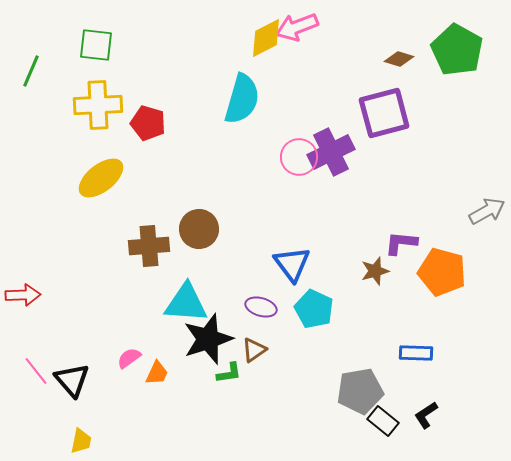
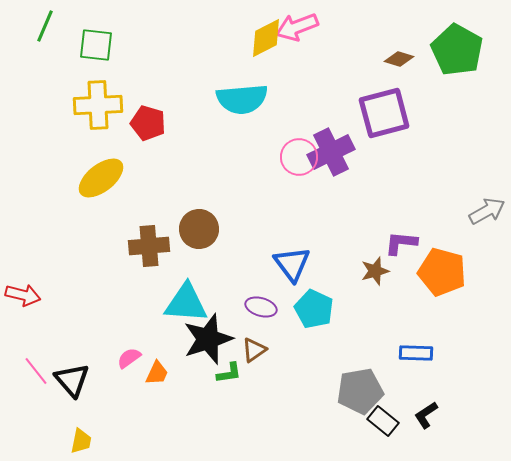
green line: moved 14 px right, 45 px up
cyan semicircle: rotated 69 degrees clockwise
red arrow: rotated 16 degrees clockwise
